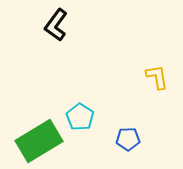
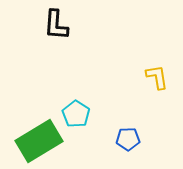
black L-shape: rotated 32 degrees counterclockwise
cyan pentagon: moved 4 px left, 3 px up
